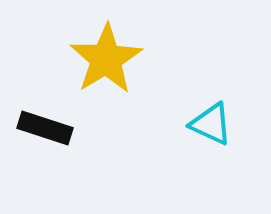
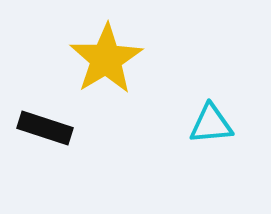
cyan triangle: rotated 30 degrees counterclockwise
